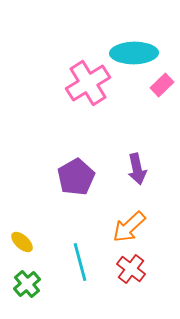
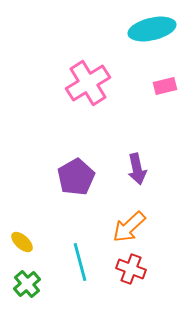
cyan ellipse: moved 18 px right, 24 px up; rotated 12 degrees counterclockwise
pink rectangle: moved 3 px right, 1 px down; rotated 30 degrees clockwise
red cross: rotated 16 degrees counterclockwise
